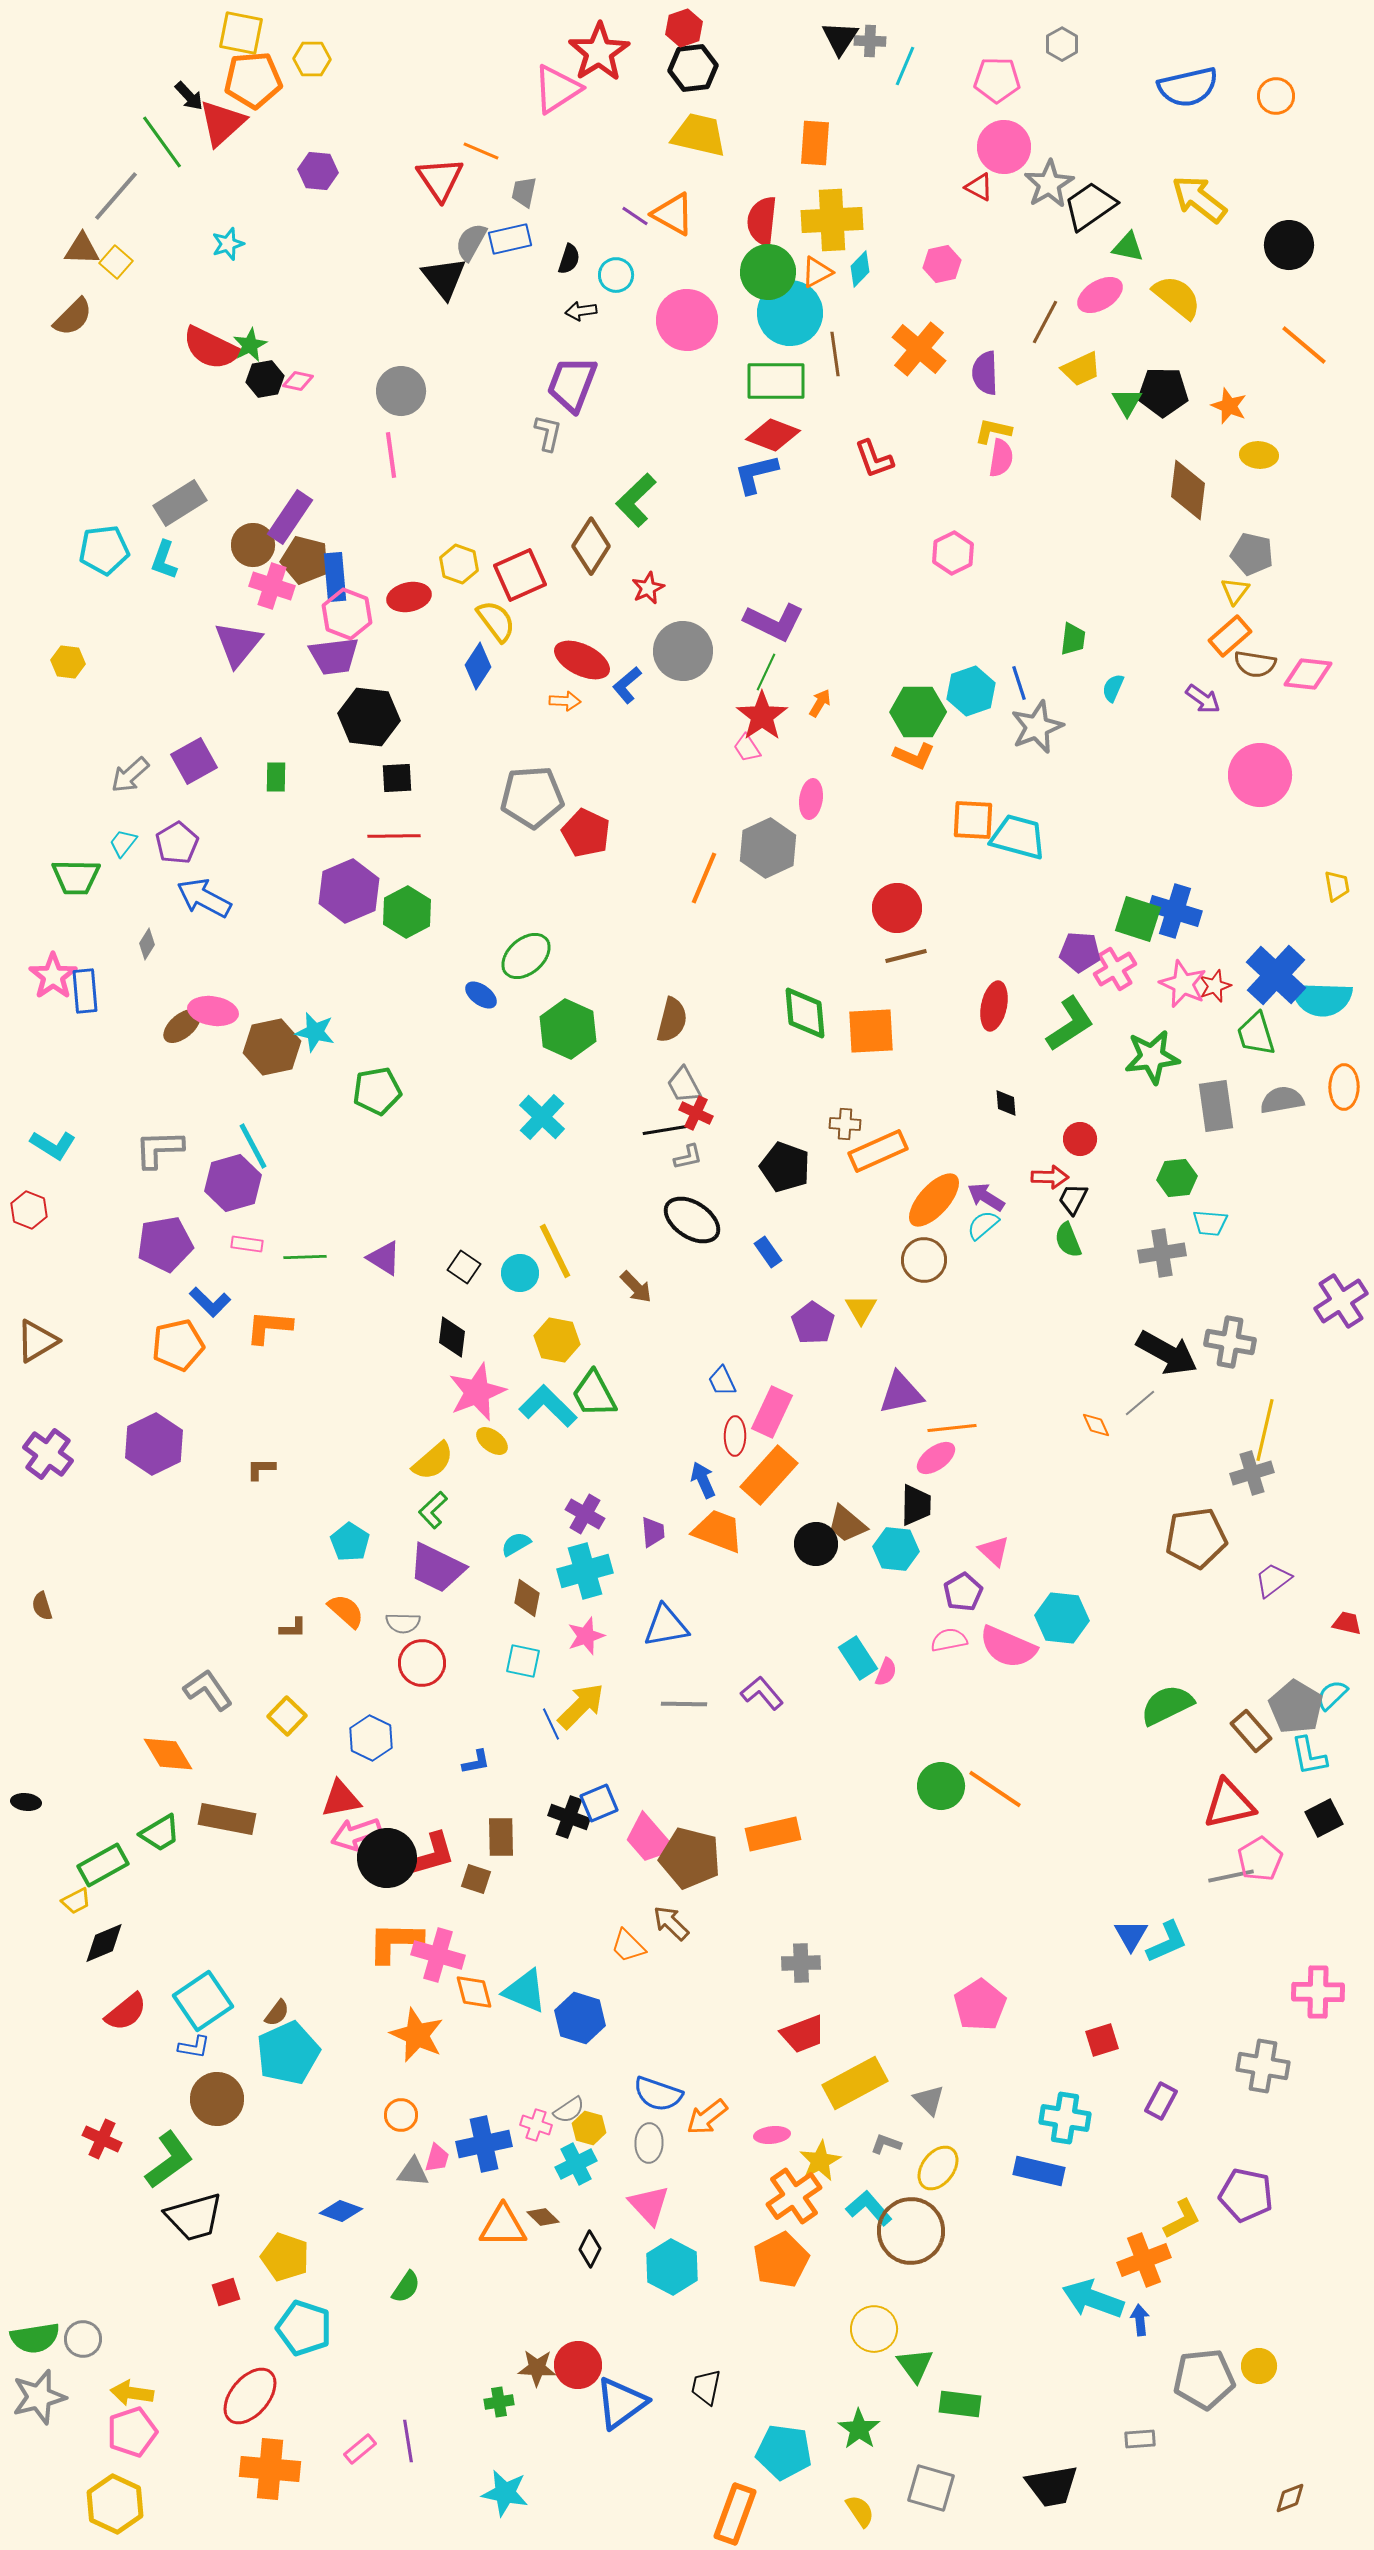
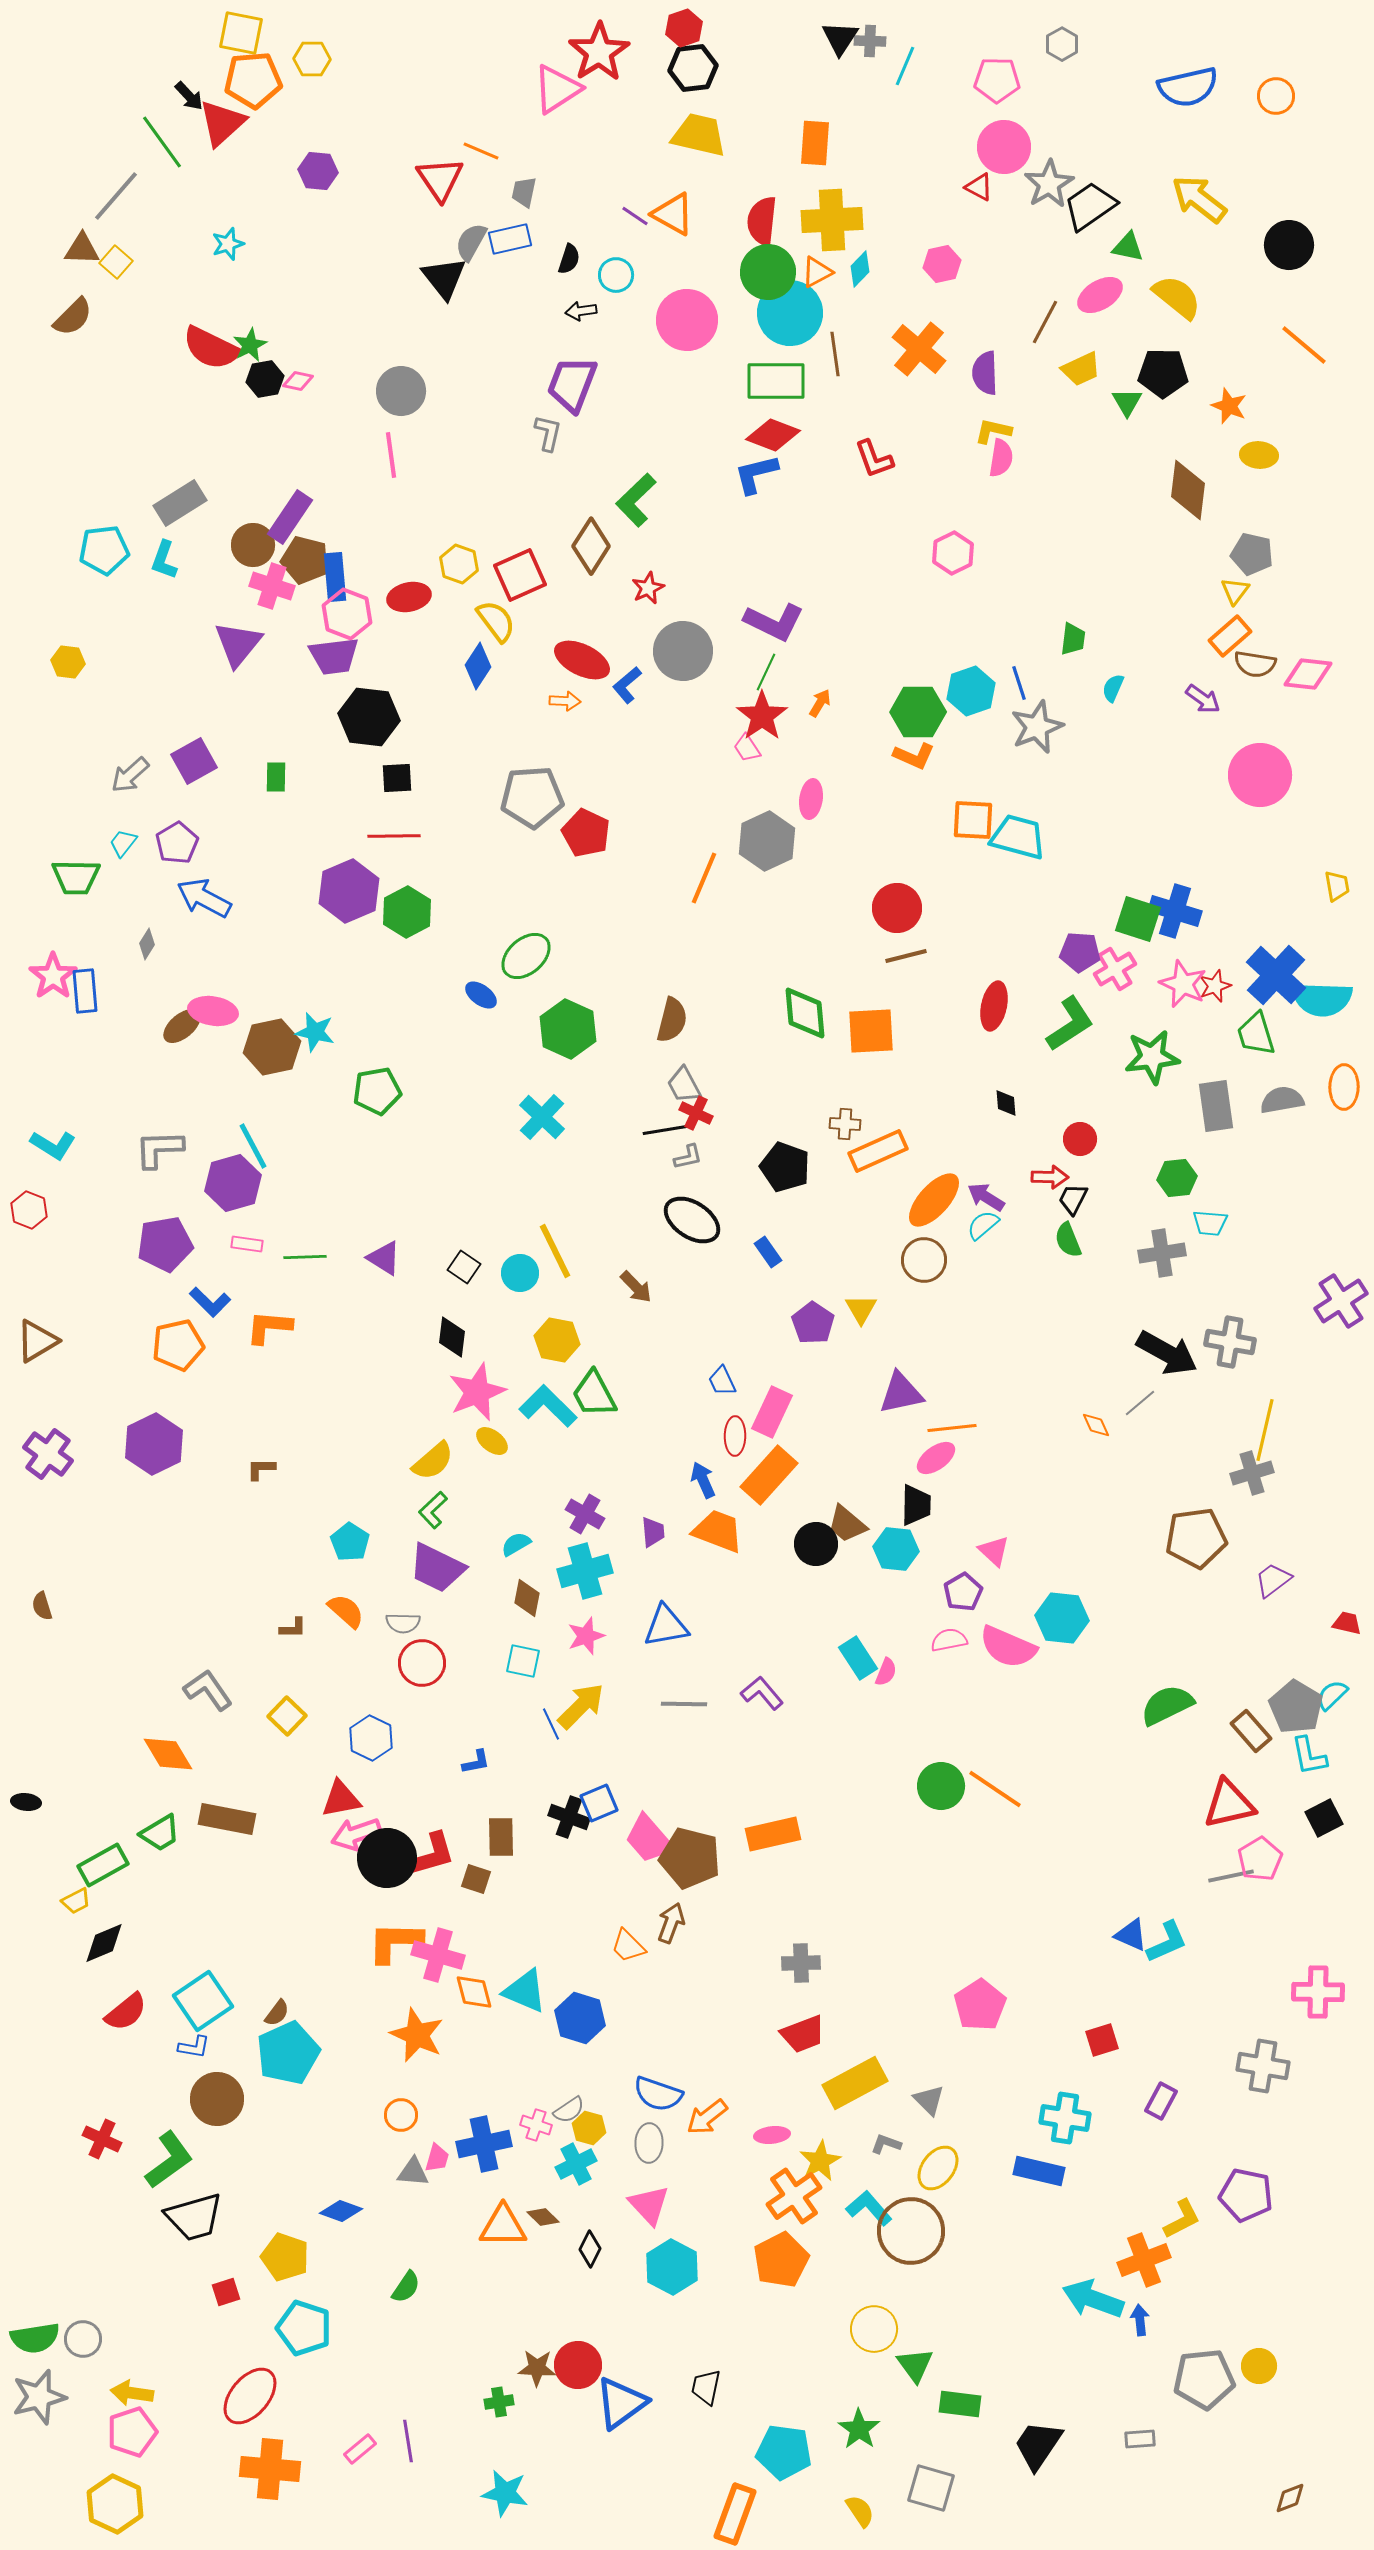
black pentagon at (1163, 392): moved 19 px up
gray hexagon at (768, 848): moved 1 px left, 7 px up
brown arrow at (671, 1923): rotated 66 degrees clockwise
blue triangle at (1131, 1935): rotated 36 degrees counterclockwise
black trapezoid at (1052, 2486): moved 14 px left, 41 px up; rotated 134 degrees clockwise
